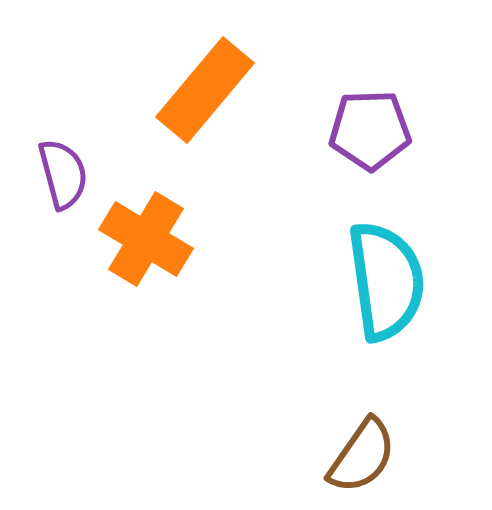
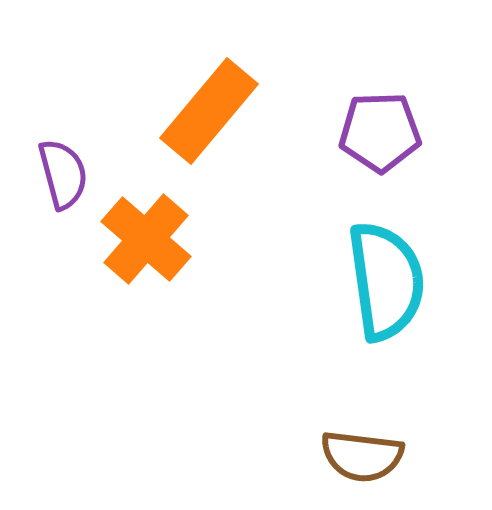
orange rectangle: moved 4 px right, 21 px down
purple pentagon: moved 10 px right, 2 px down
orange cross: rotated 10 degrees clockwise
brown semicircle: rotated 62 degrees clockwise
